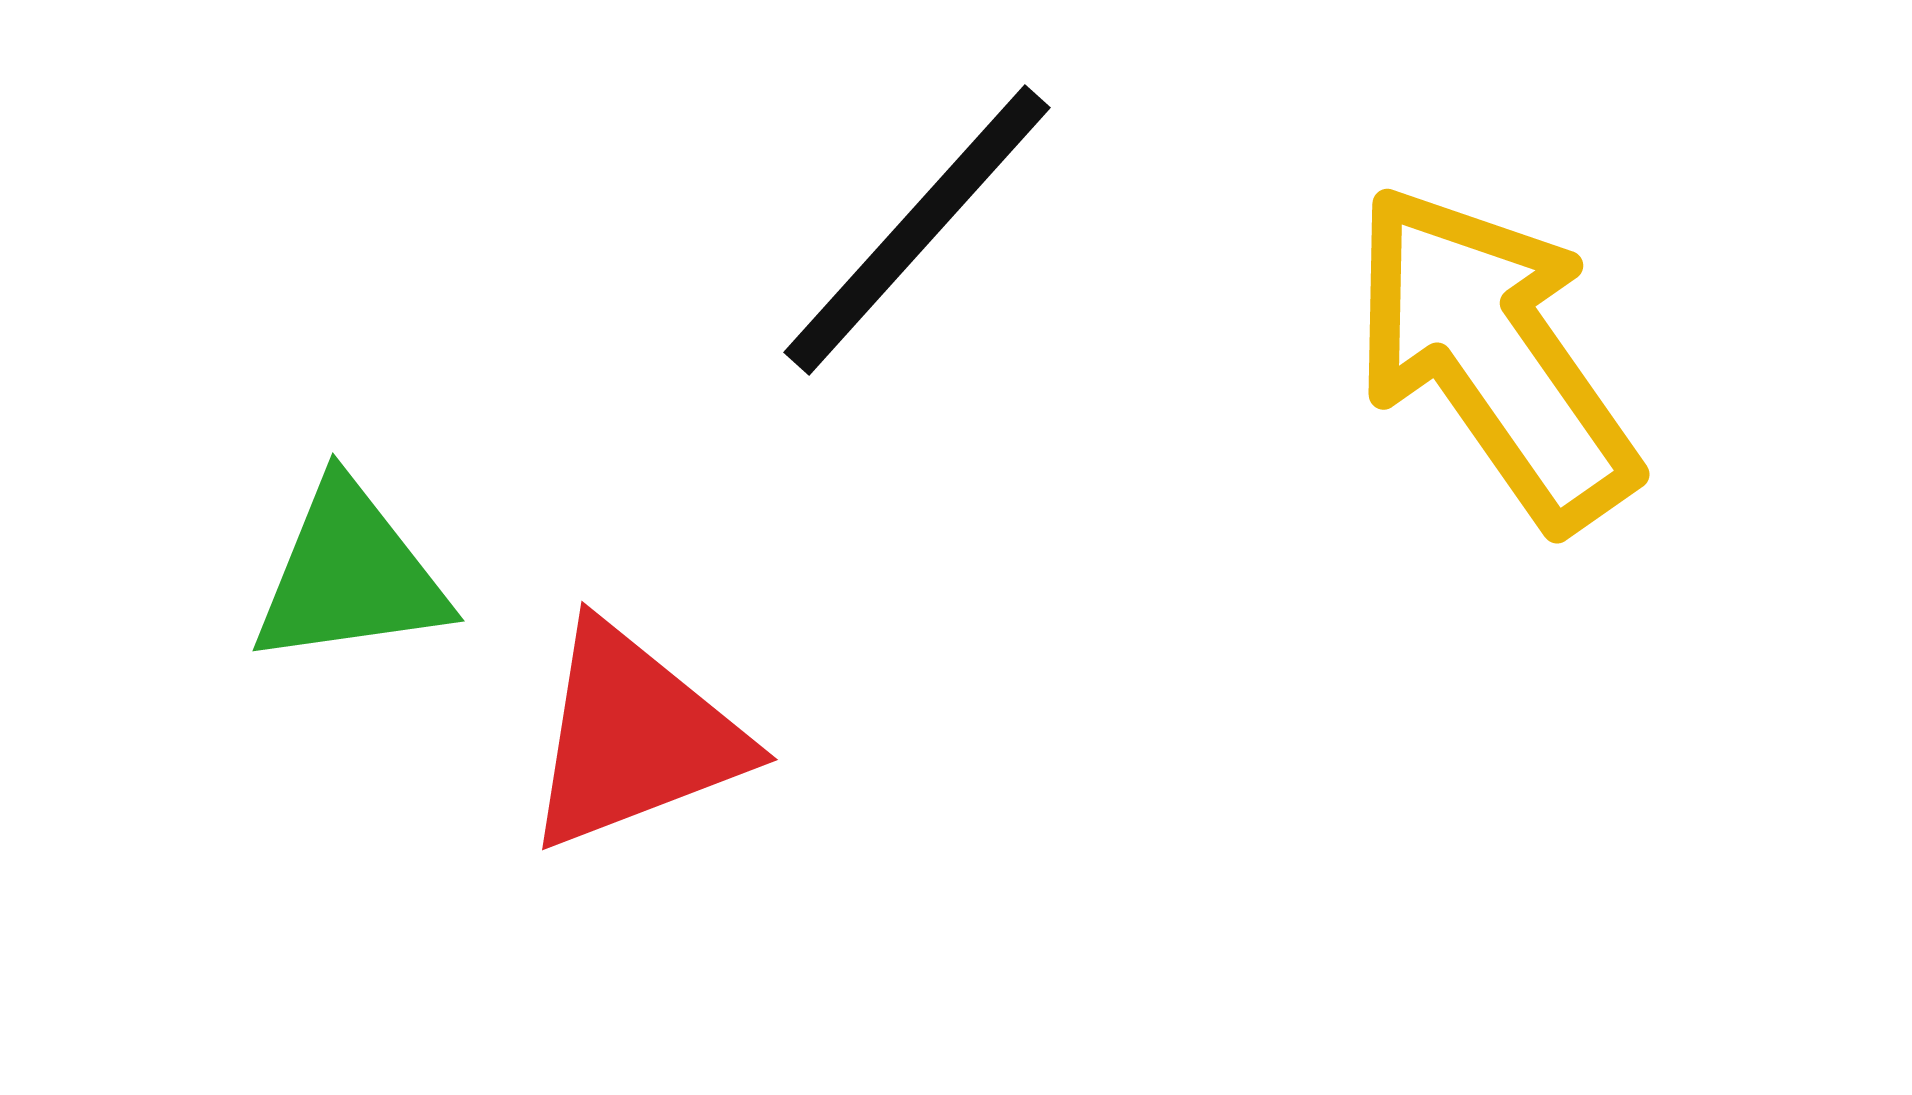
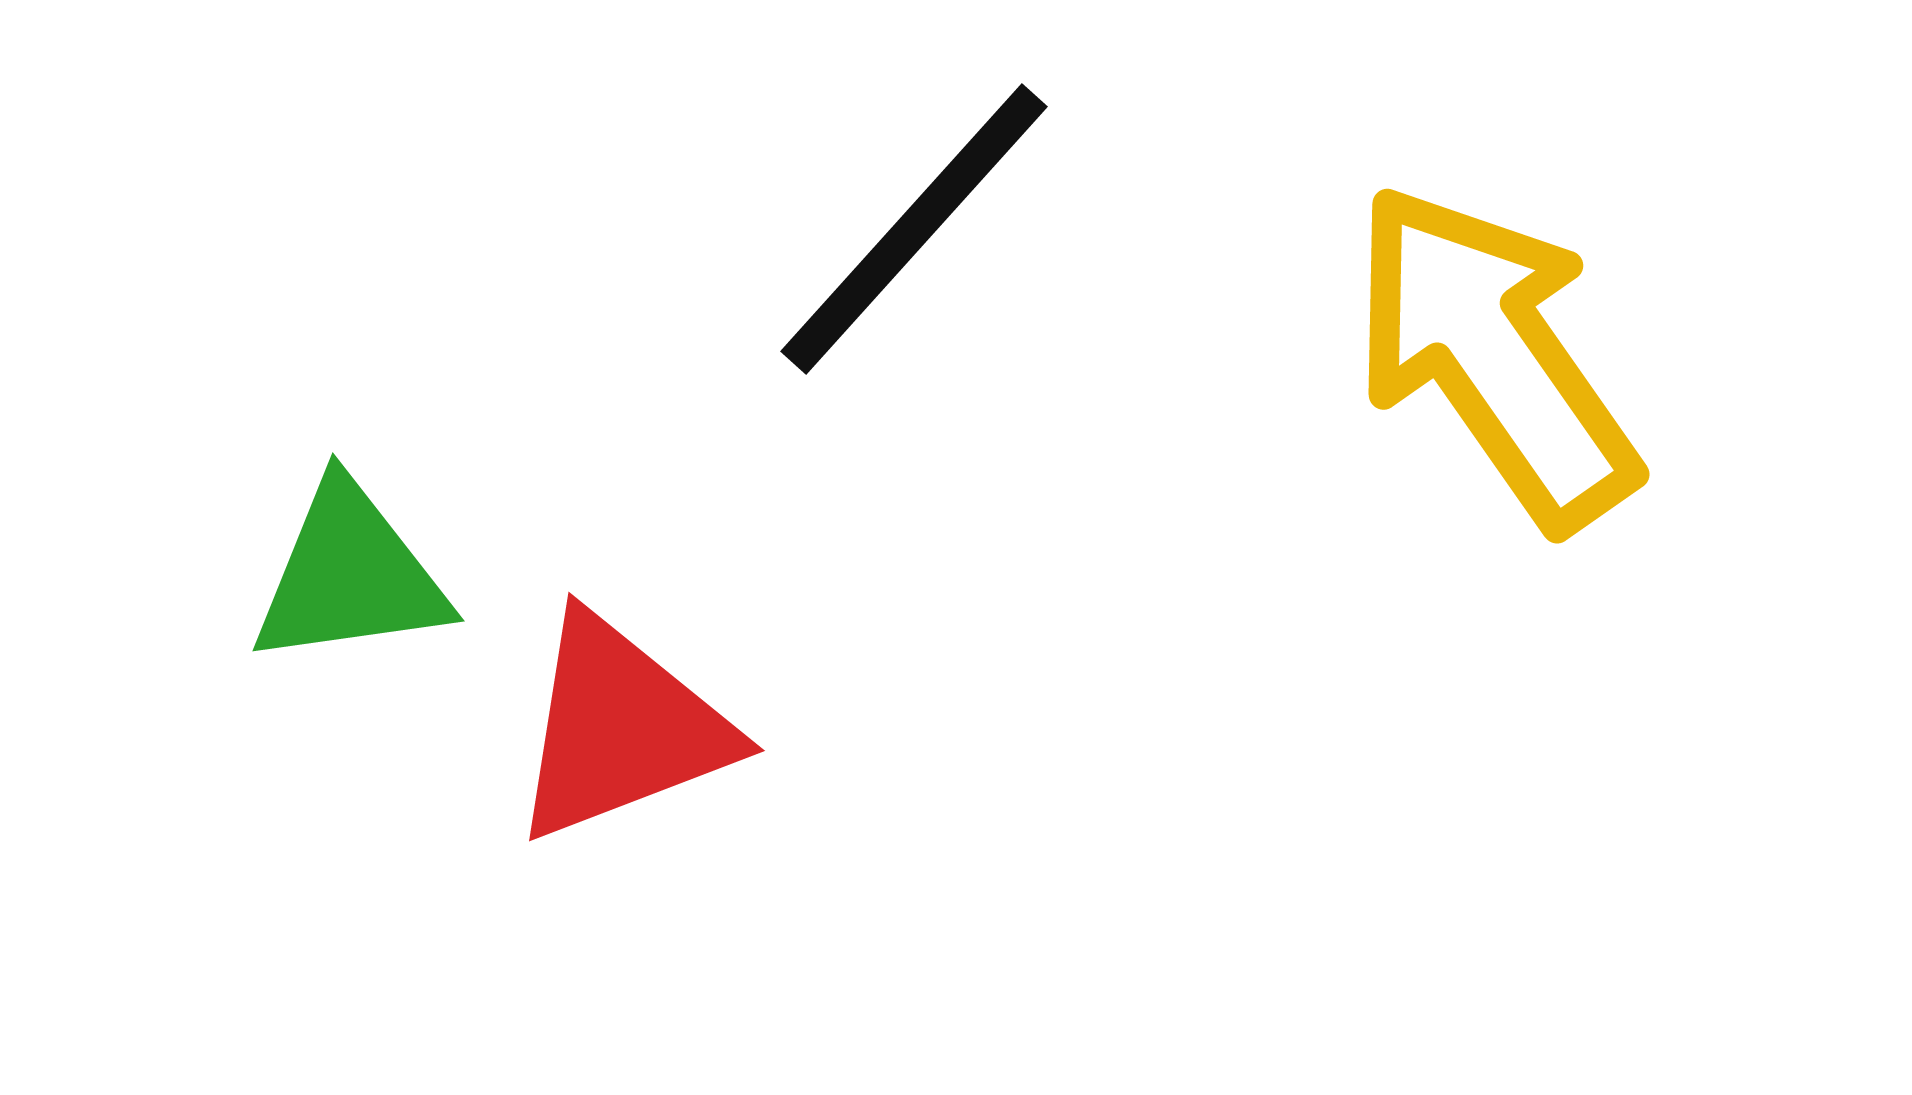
black line: moved 3 px left, 1 px up
red triangle: moved 13 px left, 9 px up
